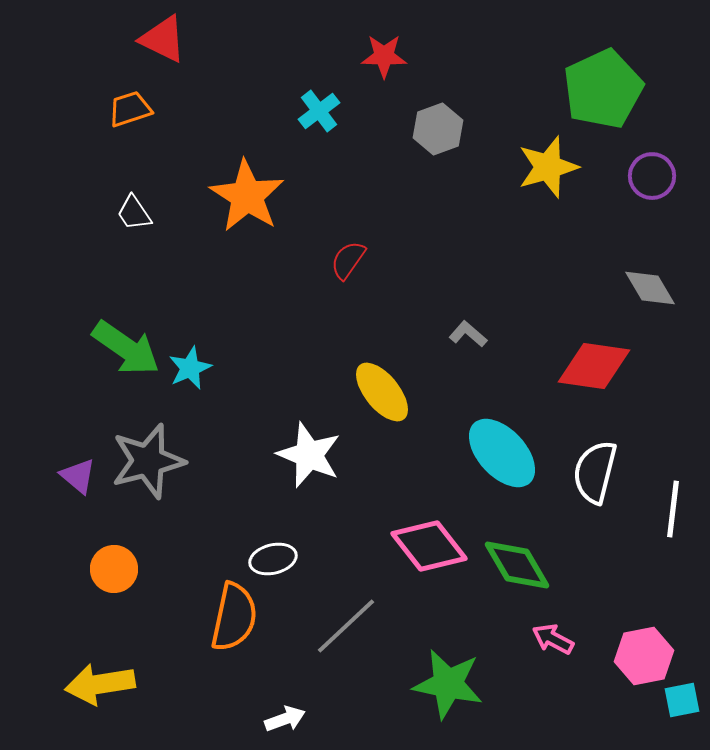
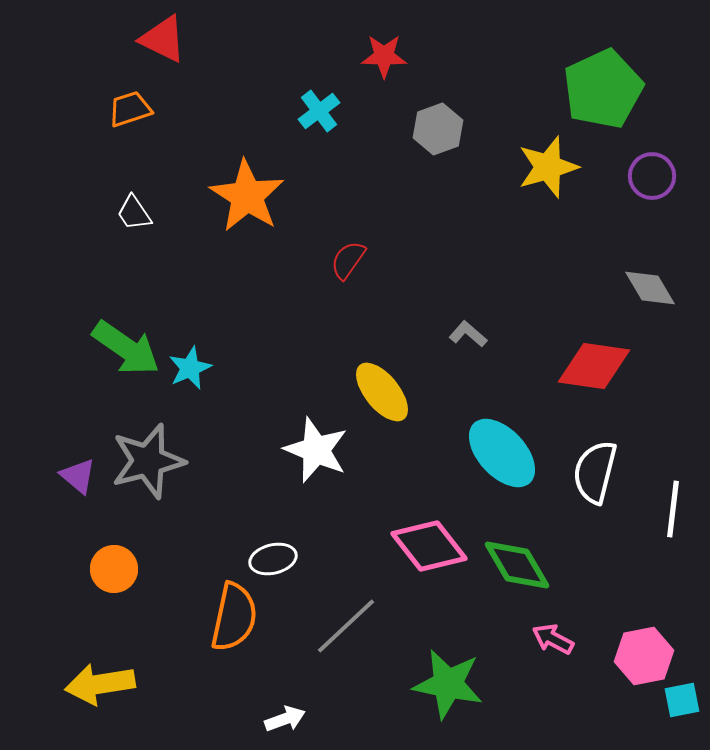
white star: moved 7 px right, 5 px up
